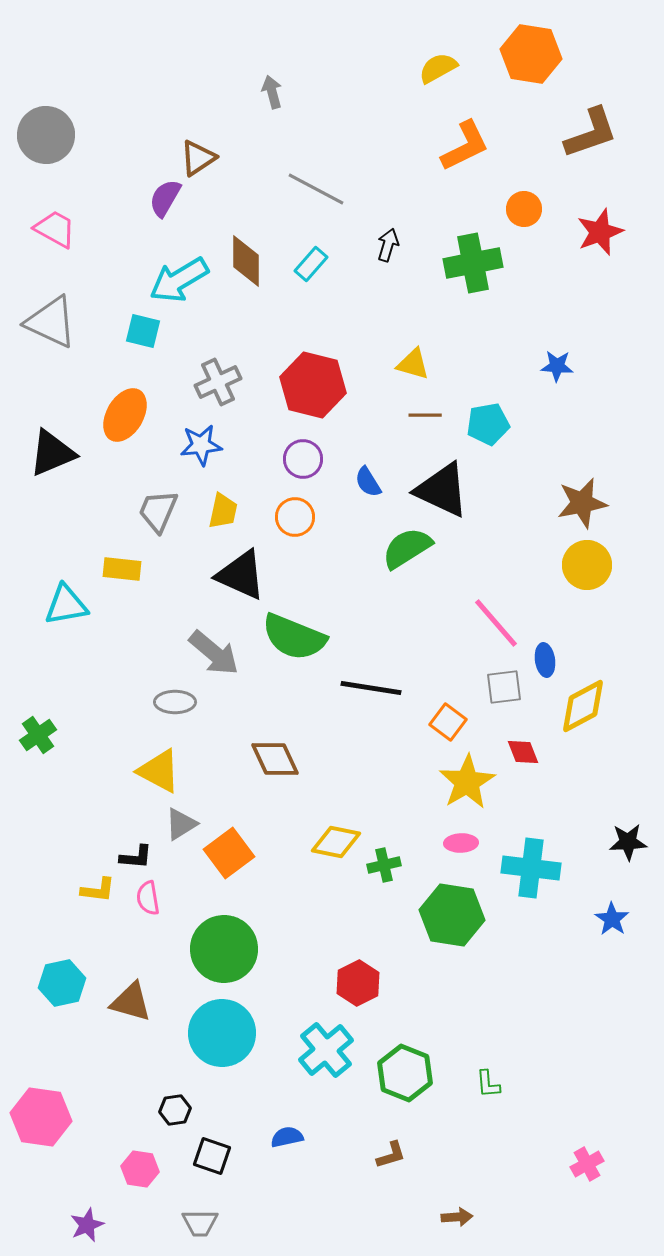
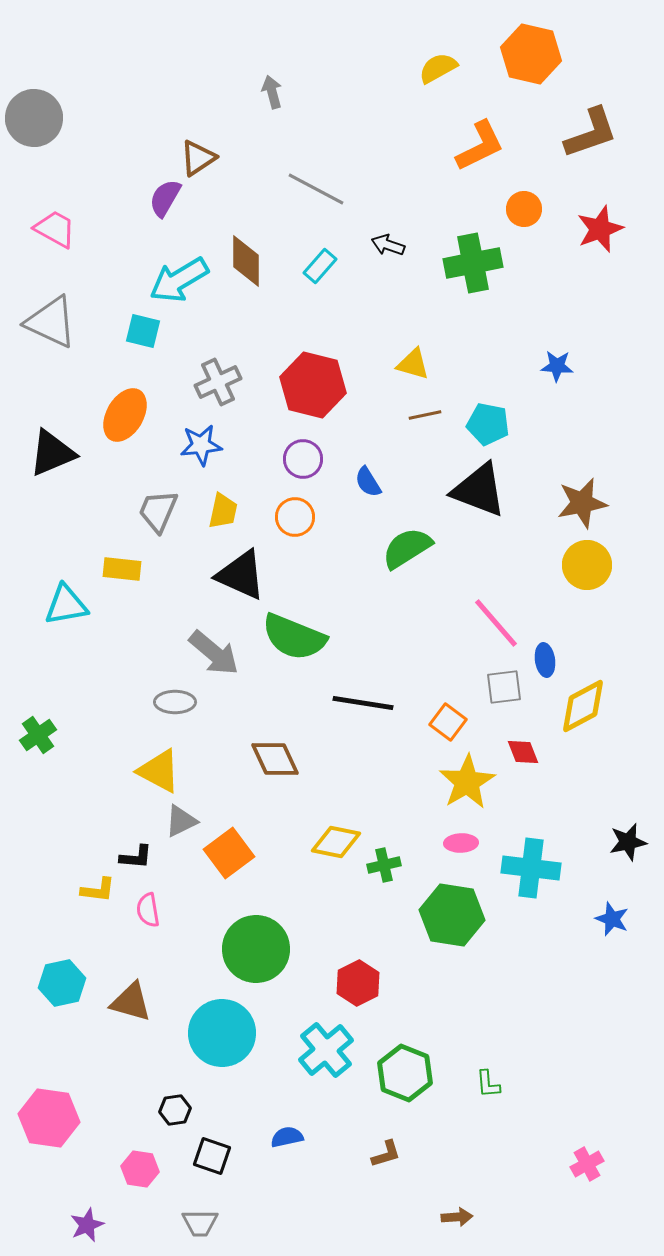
orange hexagon at (531, 54): rotated 4 degrees clockwise
gray circle at (46, 135): moved 12 px left, 17 px up
orange L-shape at (465, 146): moved 15 px right
red star at (600, 232): moved 3 px up
black arrow at (388, 245): rotated 88 degrees counterclockwise
cyan rectangle at (311, 264): moved 9 px right, 2 px down
brown line at (425, 415): rotated 12 degrees counterclockwise
cyan pentagon at (488, 424): rotated 21 degrees clockwise
black triangle at (442, 490): moved 37 px right; rotated 4 degrees counterclockwise
black line at (371, 688): moved 8 px left, 15 px down
gray triangle at (181, 824): moved 3 px up; rotated 6 degrees clockwise
black star at (628, 842): rotated 9 degrees counterclockwise
pink semicircle at (148, 898): moved 12 px down
blue star at (612, 919): rotated 12 degrees counterclockwise
green circle at (224, 949): moved 32 px right
pink hexagon at (41, 1117): moved 8 px right, 1 px down
brown L-shape at (391, 1155): moved 5 px left, 1 px up
